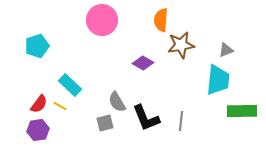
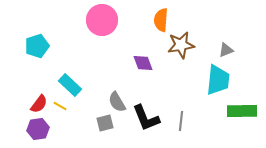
purple diamond: rotated 40 degrees clockwise
purple hexagon: moved 1 px up
